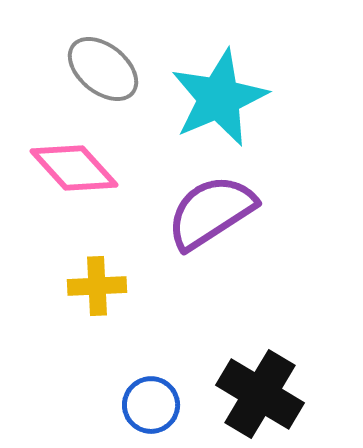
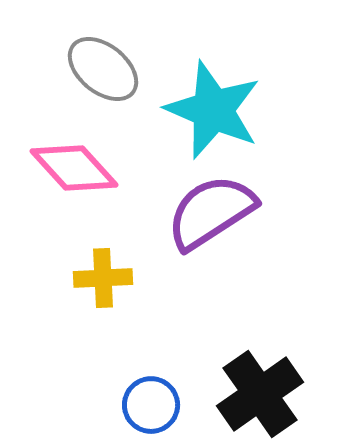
cyan star: moved 6 px left, 12 px down; rotated 26 degrees counterclockwise
yellow cross: moved 6 px right, 8 px up
black cross: rotated 24 degrees clockwise
